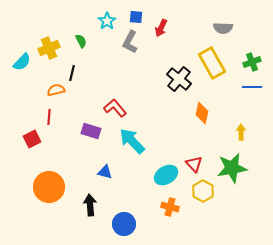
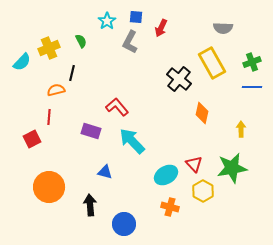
red L-shape: moved 2 px right, 1 px up
yellow arrow: moved 3 px up
